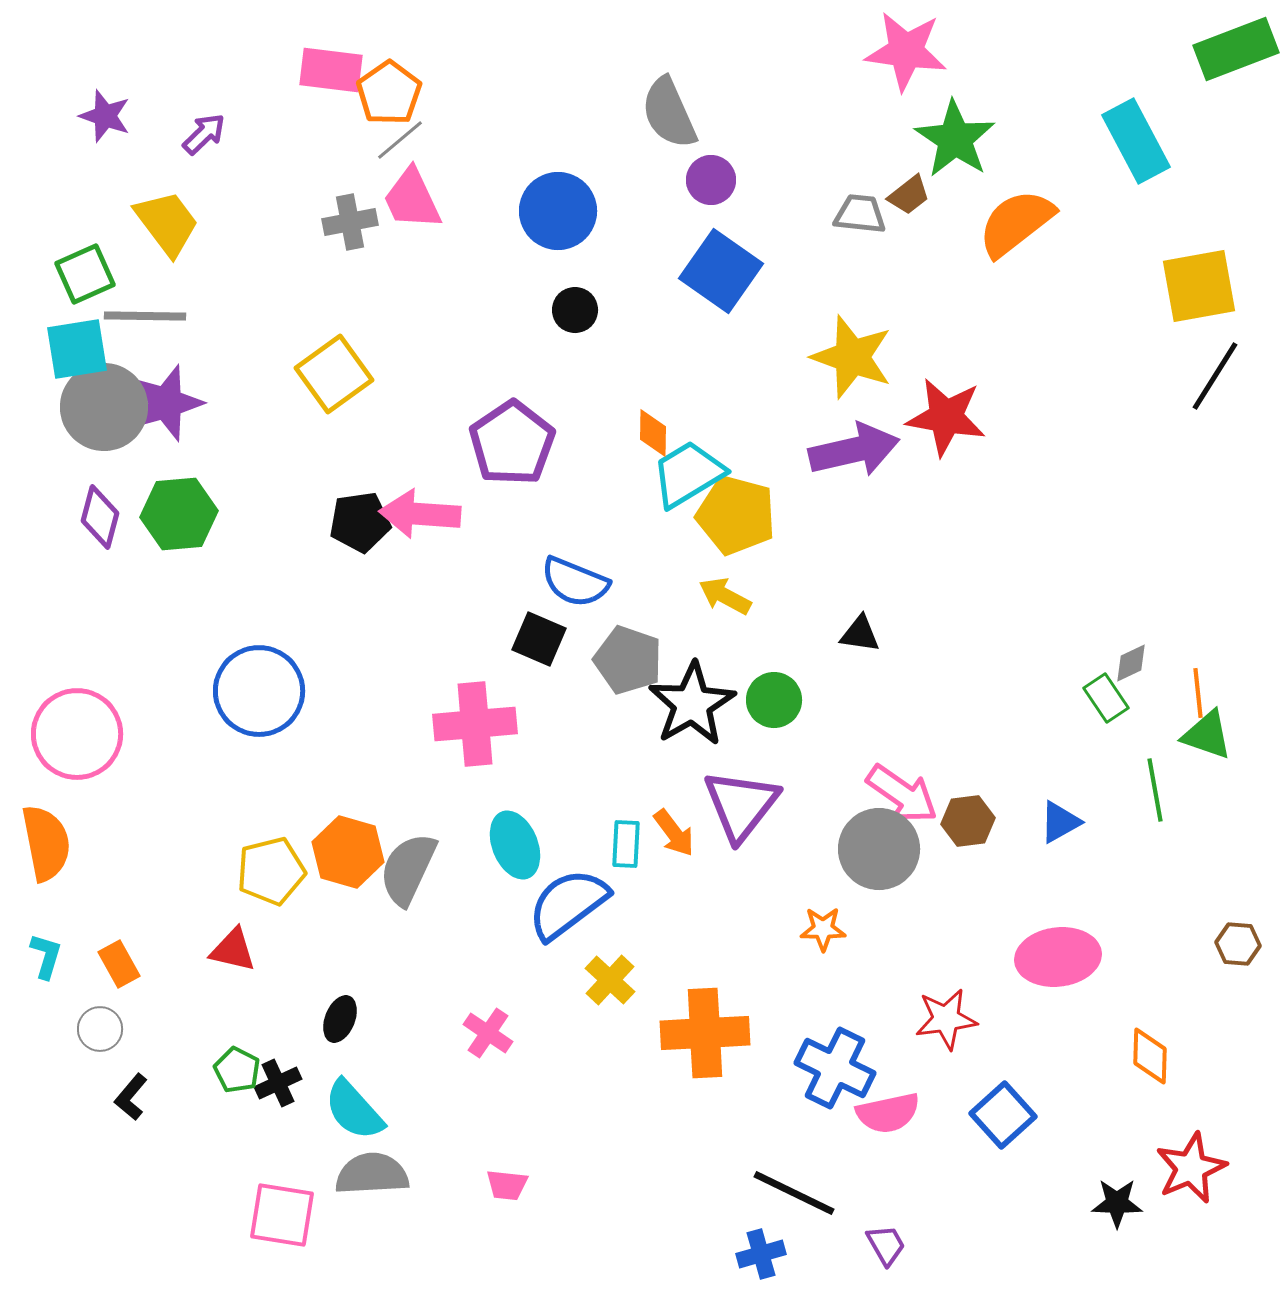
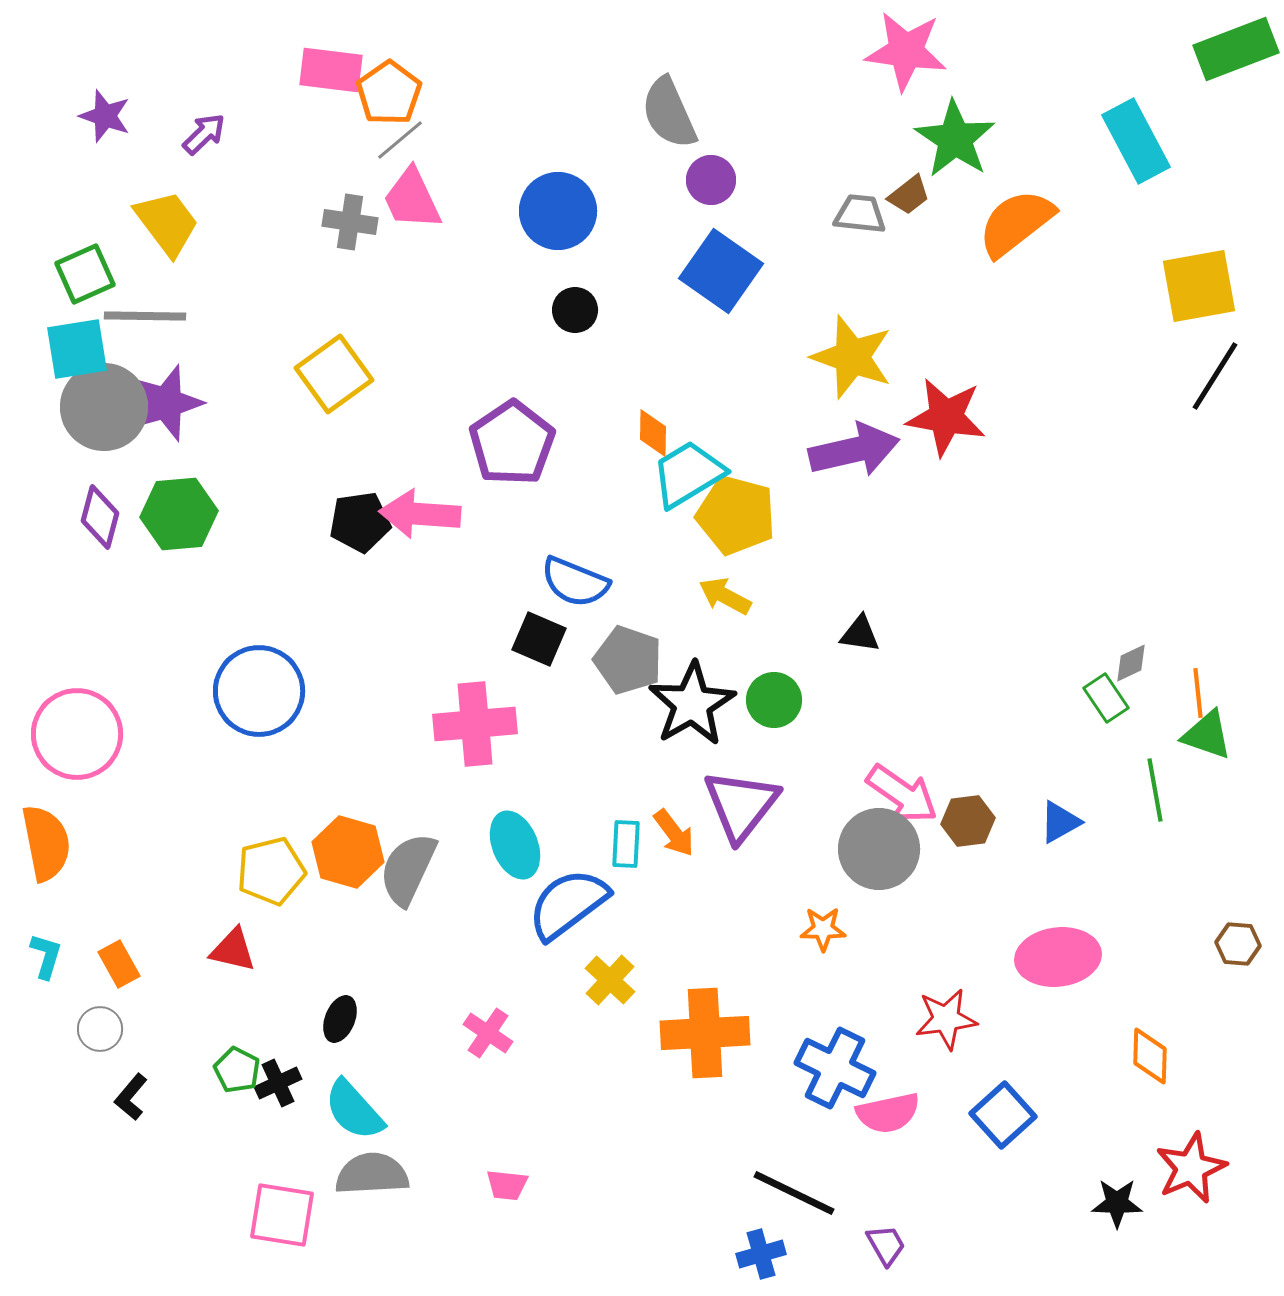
gray cross at (350, 222): rotated 20 degrees clockwise
